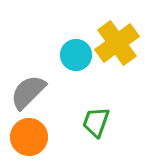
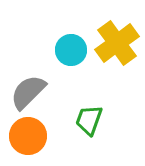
cyan circle: moved 5 px left, 5 px up
green trapezoid: moved 7 px left, 2 px up
orange circle: moved 1 px left, 1 px up
